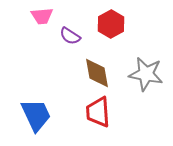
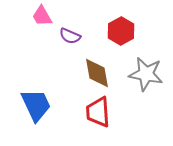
pink trapezoid: rotated 65 degrees clockwise
red hexagon: moved 10 px right, 7 px down
purple semicircle: rotated 10 degrees counterclockwise
blue trapezoid: moved 10 px up
